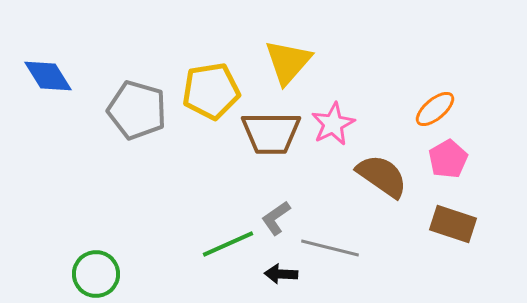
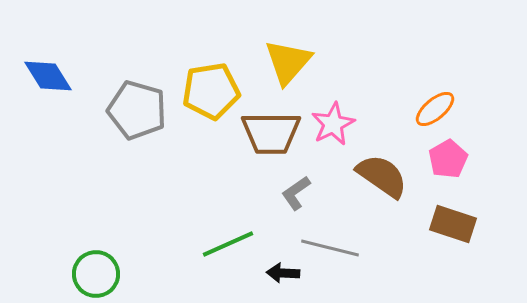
gray L-shape: moved 20 px right, 25 px up
black arrow: moved 2 px right, 1 px up
